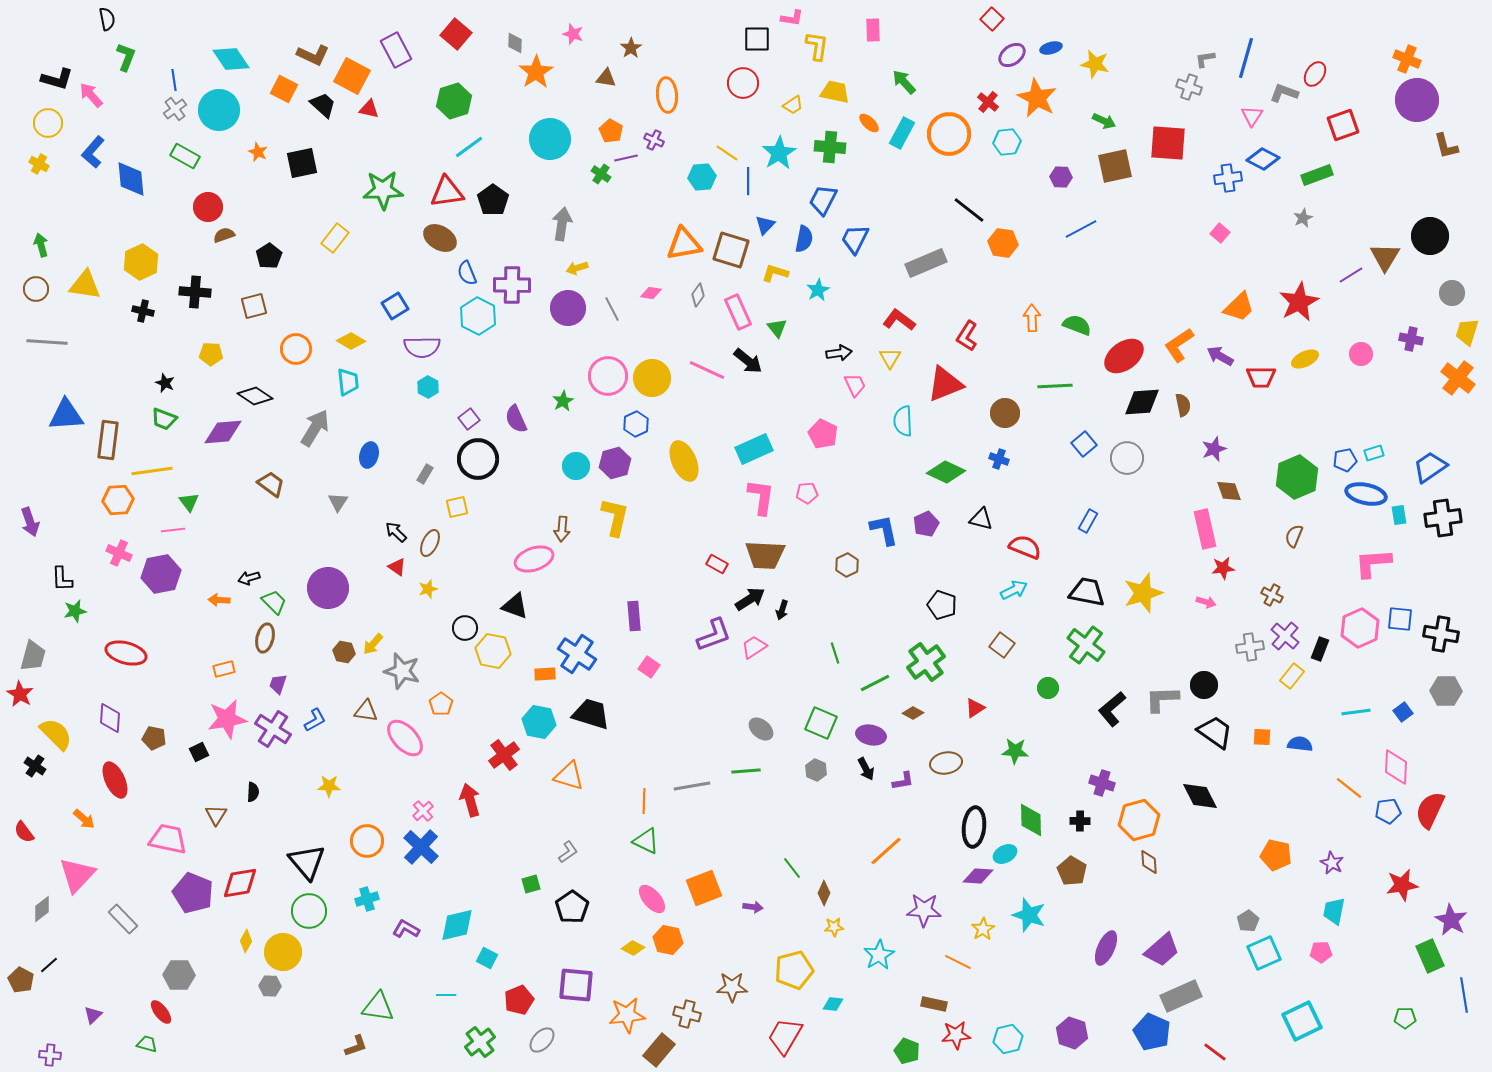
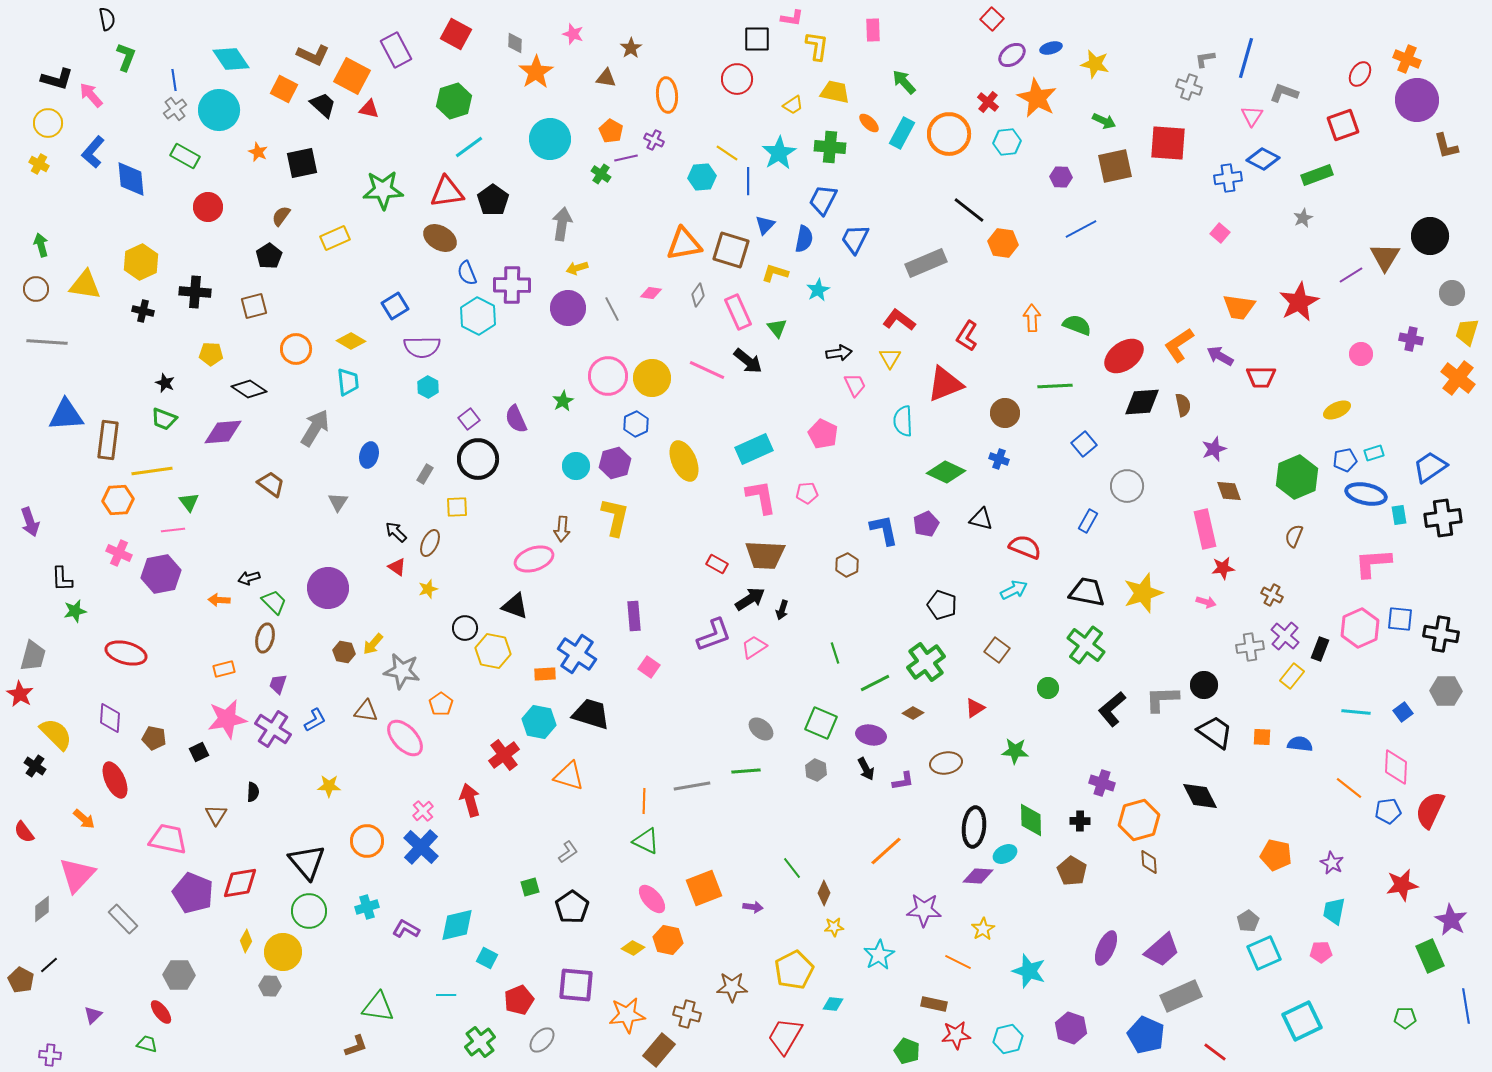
red square at (456, 34): rotated 12 degrees counterclockwise
red ellipse at (1315, 74): moved 45 px right
red circle at (743, 83): moved 6 px left, 4 px up
brown semicircle at (224, 235): moved 57 px right, 19 px up; rotated 35 degrees counterclockwise
yellow rectangle at (335, 238): rotated 28 degrees clockwise
orange trapezoid at (1239, 307): rotated 52 degrees clockwise
yellow ellipse at (1305, 359): moved 32 px right, 51 px down
black diamond at (255, 396): moved 6 px left, 7 px up
gray circle at (1127, 458): moved 28 px down
pink L-shape at (761, 497): rotated 18 degrees counterclockwise
yellow square at (457, 507): rotated 10 degrees clockwise
brown square at (1002, 645): moved 5 px left, 5 px down
gray star at (402, 671): rotated 6 degrees counterclockwise
cyan line at (1356, 712): rotated 12 degrees clockwise
green square at (531, 884): moved 1 px left, 3 px down
cyan cross at (367, 899): moved 8 px down
cyan star at (1029, 915): moved 56 px down
yellow pentagon at (794, 970): rotated 12 degrees counterclockwise
blue line at (1464, 995): moved 2 px right, 11 px down
blue pentagon at (1152, 1032): moved 6 px left, 3 px down
purple hexagon at (1072, 1033): moved 1 px left, 5 px up
